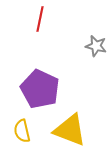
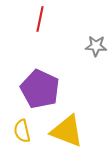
gray star: rotated 10 degrees counterclockwise
yellow triangle: moved 3 px left, 1 px down
